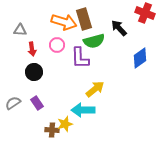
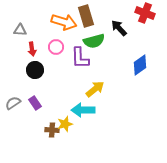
brown rectangle: moved 2 px right, 3 px up
pink circle: moved 1 px left, 2 px down
blue diamond: moved 7 px down
black circle: moved 1 px right, 2 px up
purple rectangle: moved 2 px left
